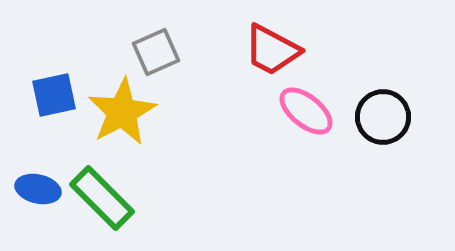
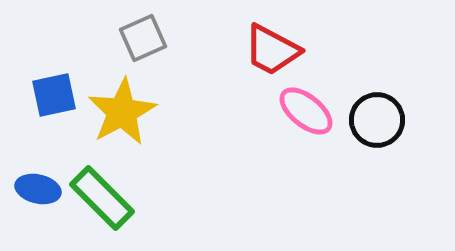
gray square: moved 13 px left, 14 px up
black circle: moved 6 px left, 3 px down
